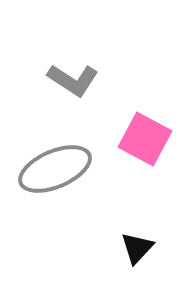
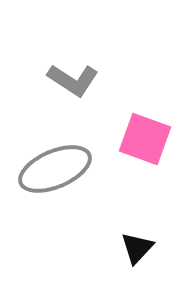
pink square: rotated 8 degrees counterclockwise
